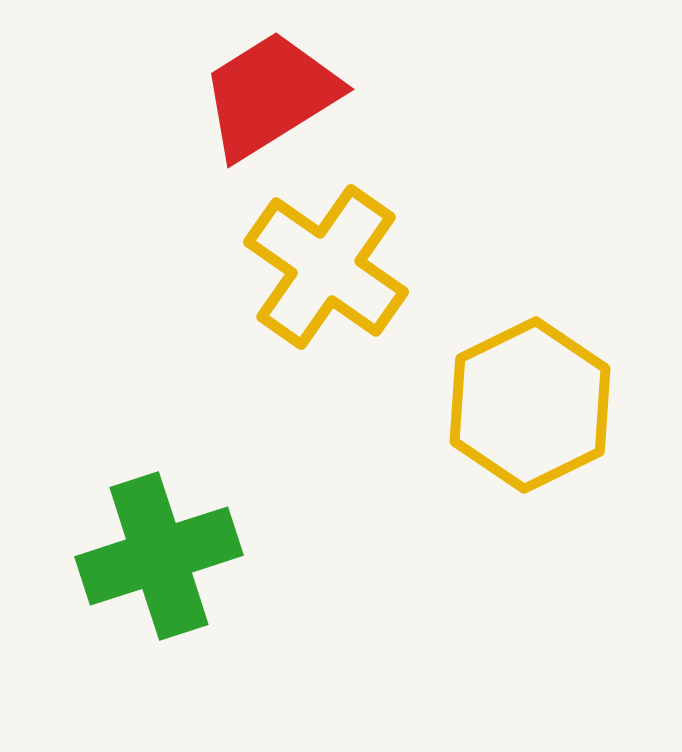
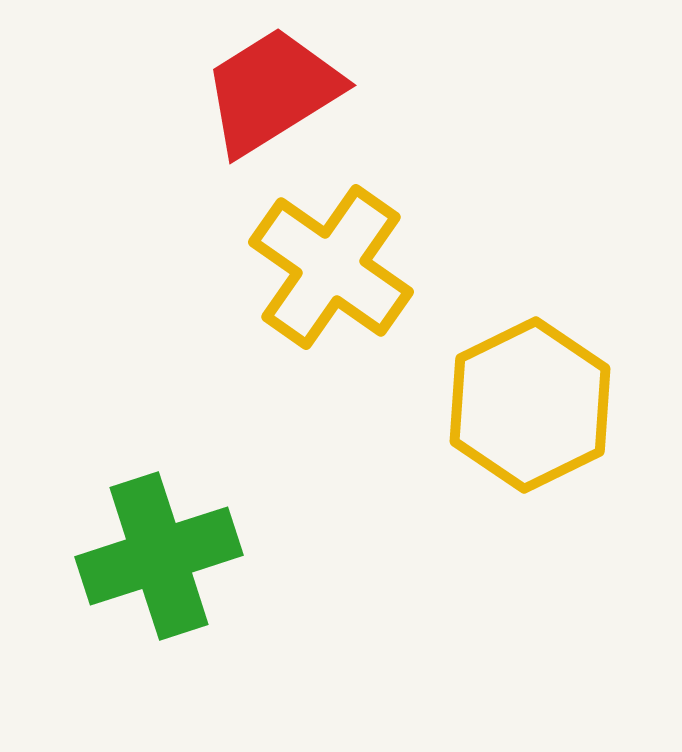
red trapezoid: moved 2 px right, 4 px up
yellow cross: moved 5 px right
